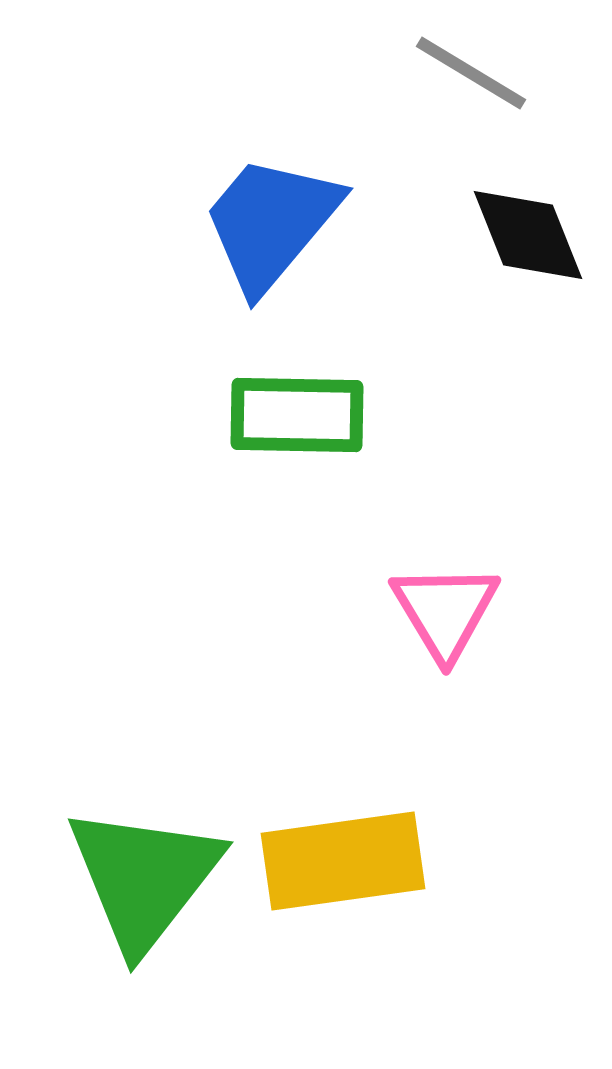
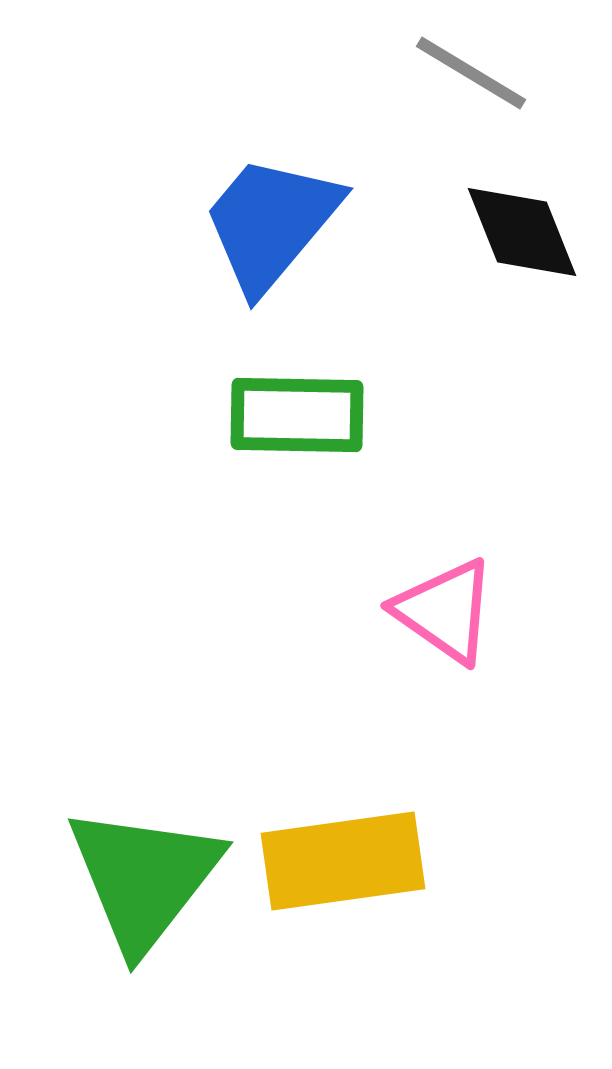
black diamond: moved 6 px left, 3 px up
pink triangle: rotated 24 degrees counterclockwise
